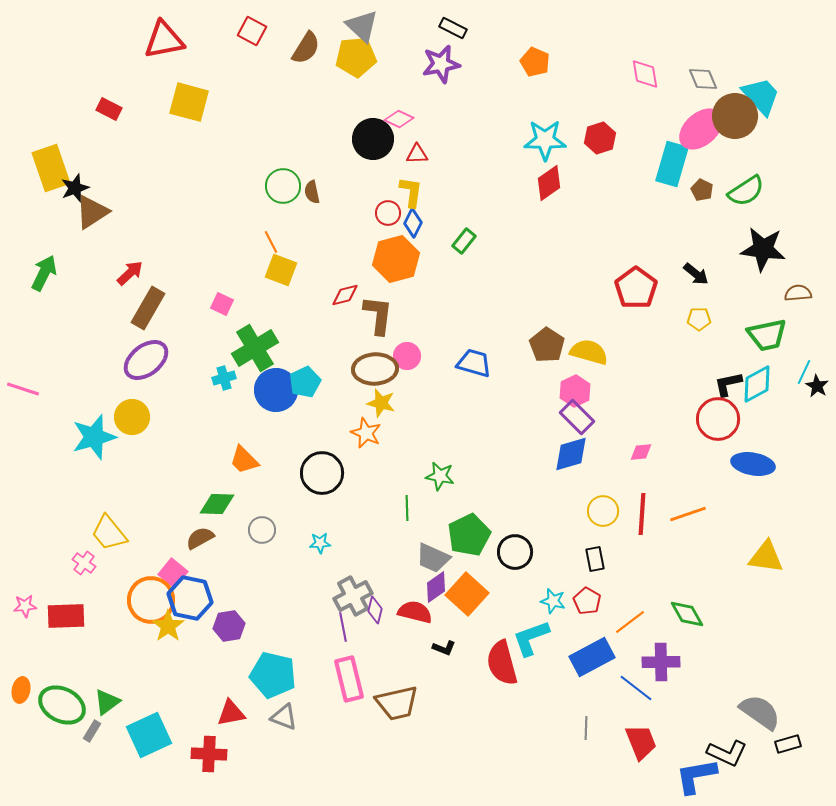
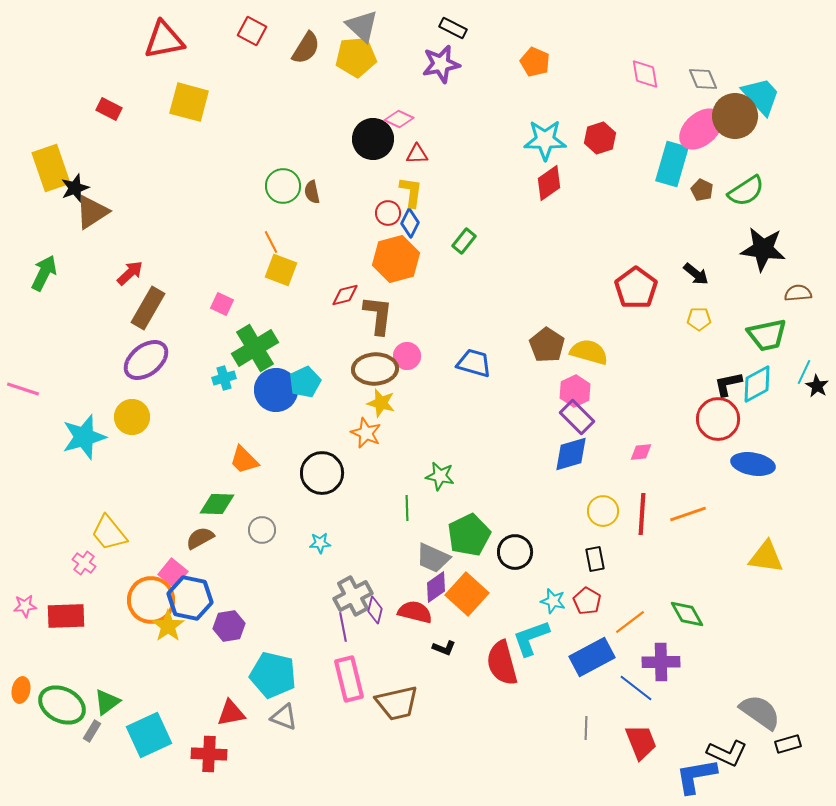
blue diamond at (413, 223): moved 3 px left
cyan star at (94, 437): moved 10 px left
